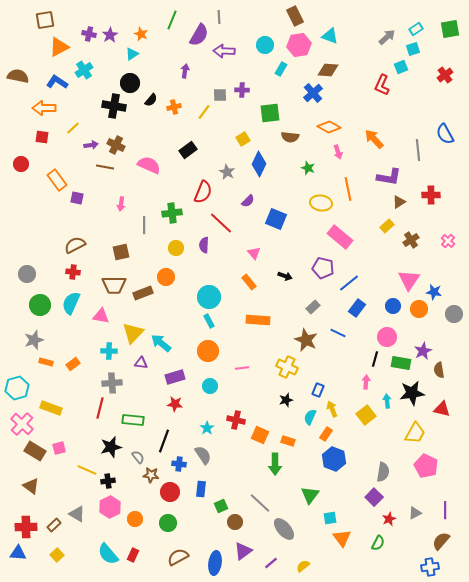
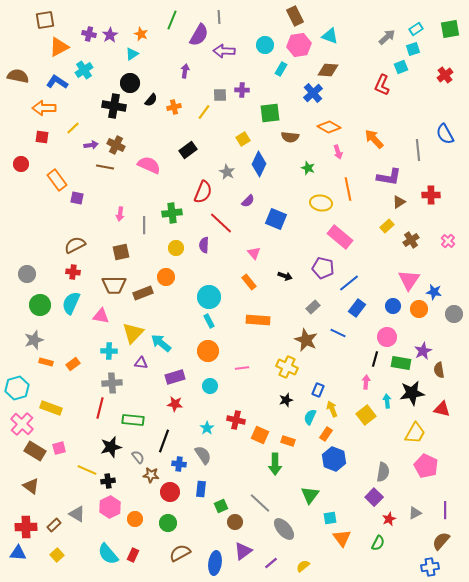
pink arrow at (121, 204): moved 1 px left, 10 px down
brown semicircle at (178, 557): moved 2 px right, 4 px up
